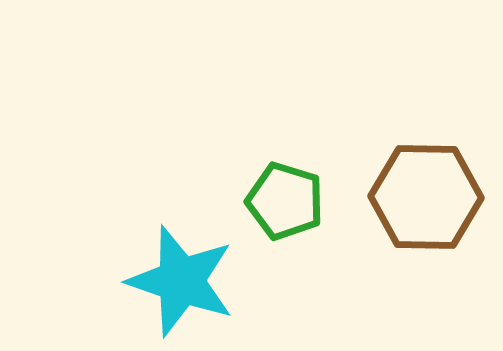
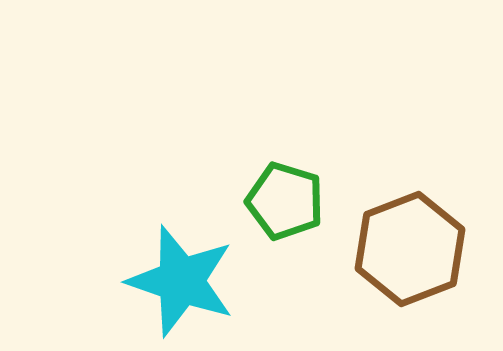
brown hexagon: moved 16 px left, 52 px down; rotated 22 degrees counterclockwise
